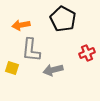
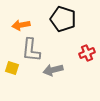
black pentagon: rotated 10 degrees counterclockwise
